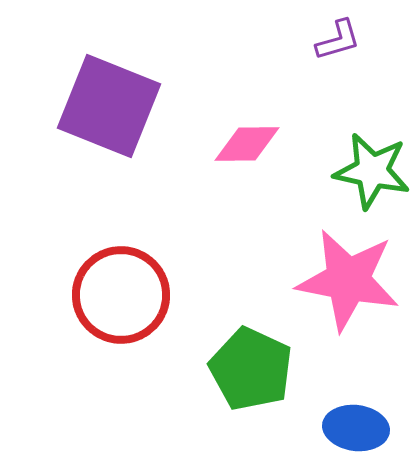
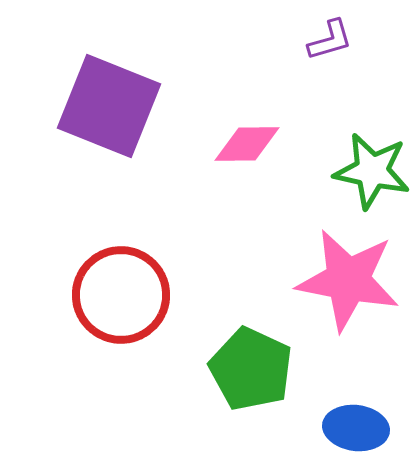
purple L-shape: moved 8 px left
